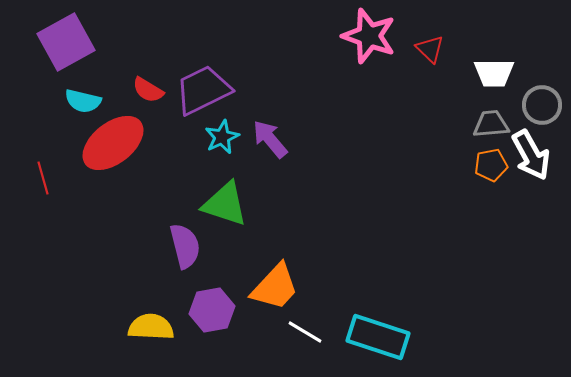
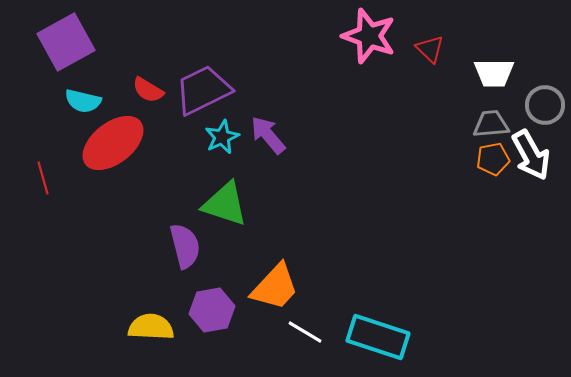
gray circle: moved 3 px right
purple arrow: moved 2 px left, 4 px up
orange pentagon: moved 2 px right, 6 px up
